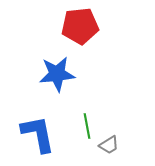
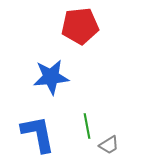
blue star: moved 6 px left, 3 px down
